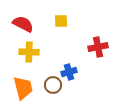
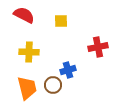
red semicircle: moved 1 px right, 9 px up
blue cross: moved 1 px left, 2 px up
orange trapezoid: moved 4 px right
